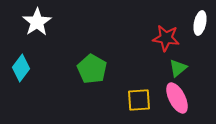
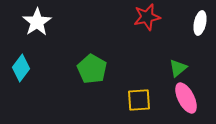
red star: moved 19 px left, 21 px up; rotated 20 degrees counterclockwise
pink ellipse: moved 9 px right
